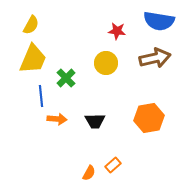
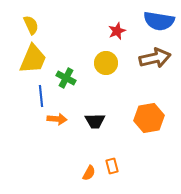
yellow semicircle: rotated 54 degrees counterclockwise
red star: rotated 30 degrees counterclockwise
green cross: rotated 18 degrees counterclockwise
orange rectangle: moved 1 px left, 1 px down; rotated 63 degrees counterclockwise
